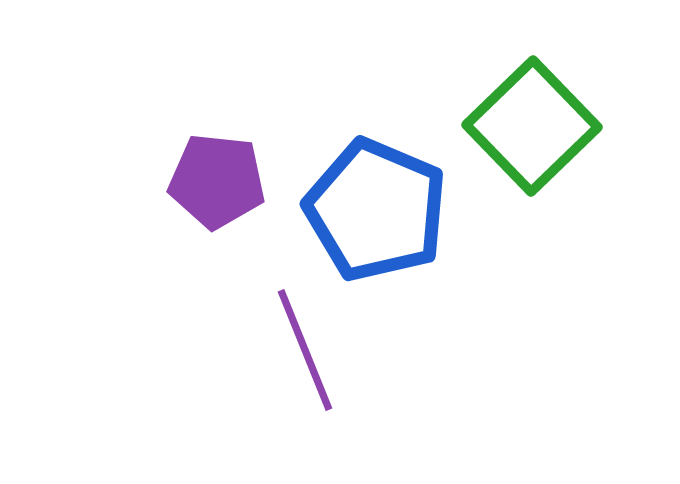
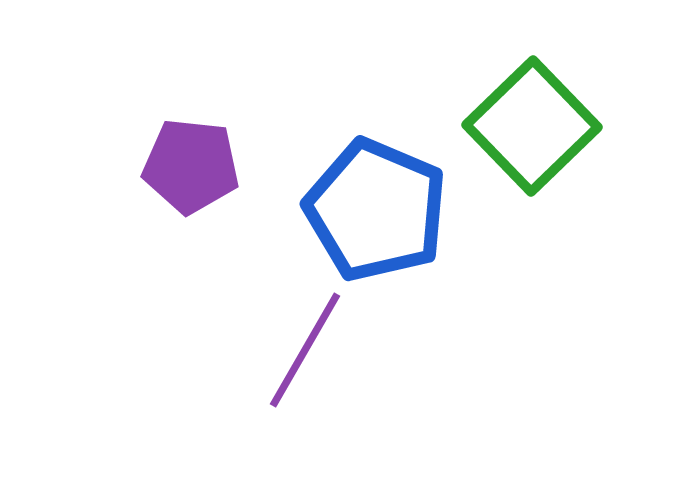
purple pentagon: moved 26 px left, 15 px up
purple line: rotated 52 degrees clockwise
